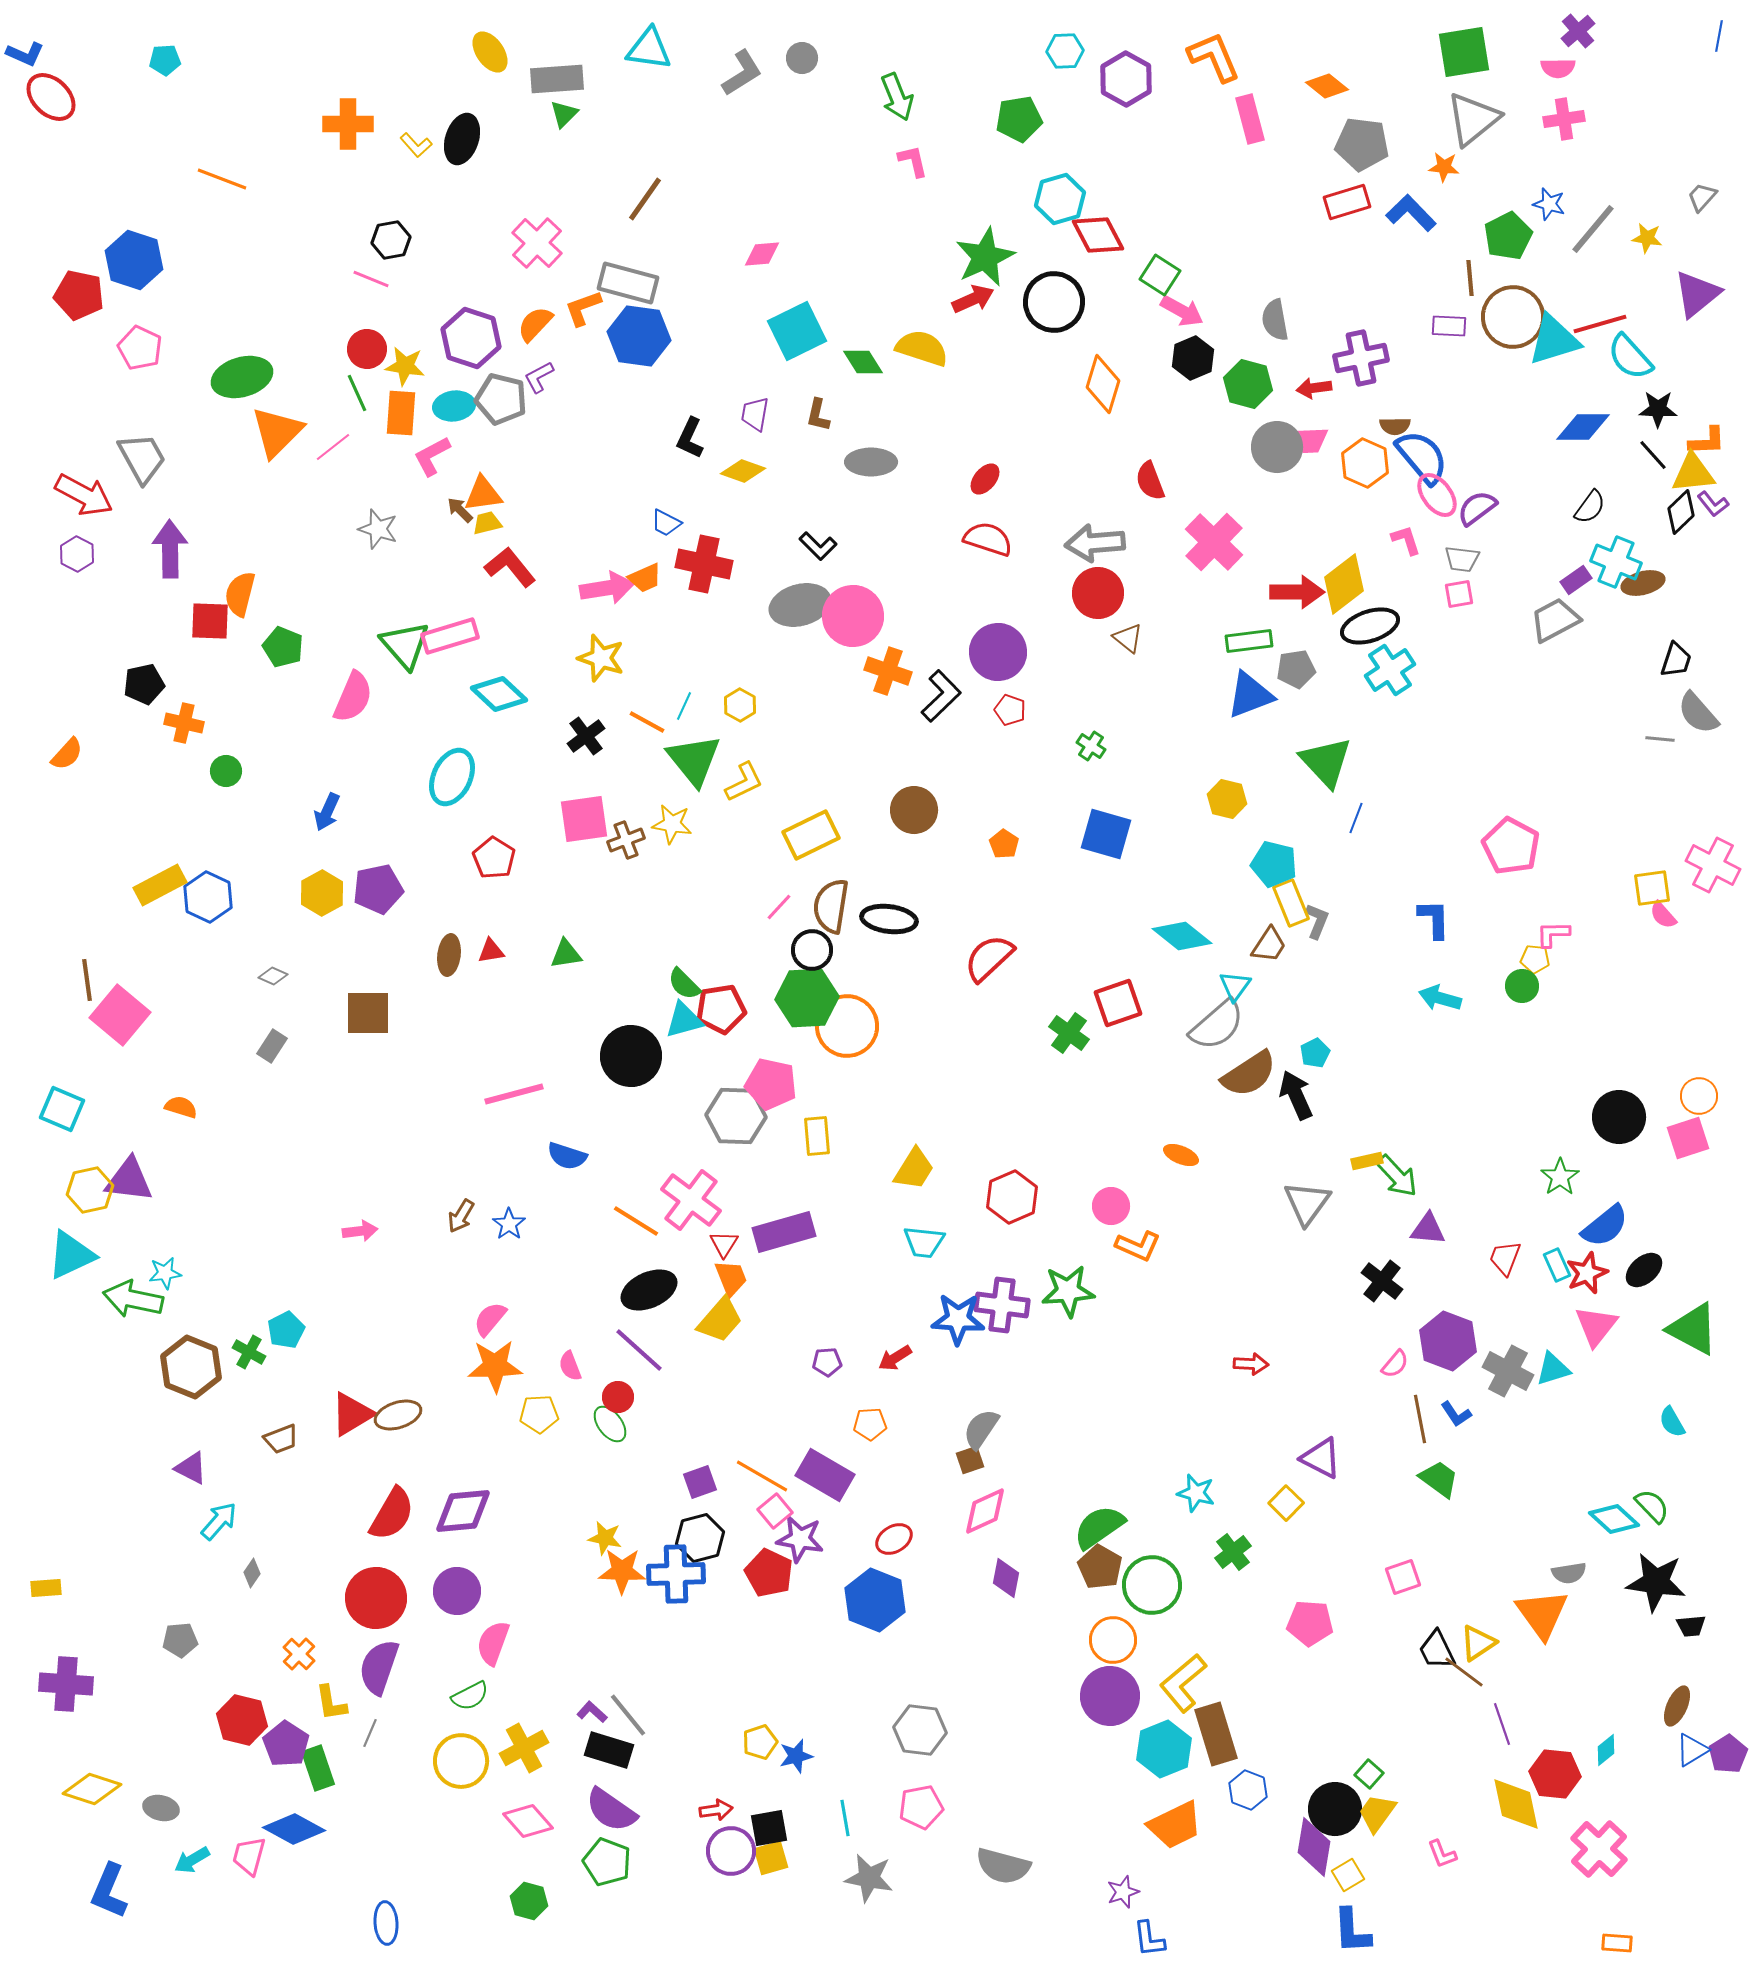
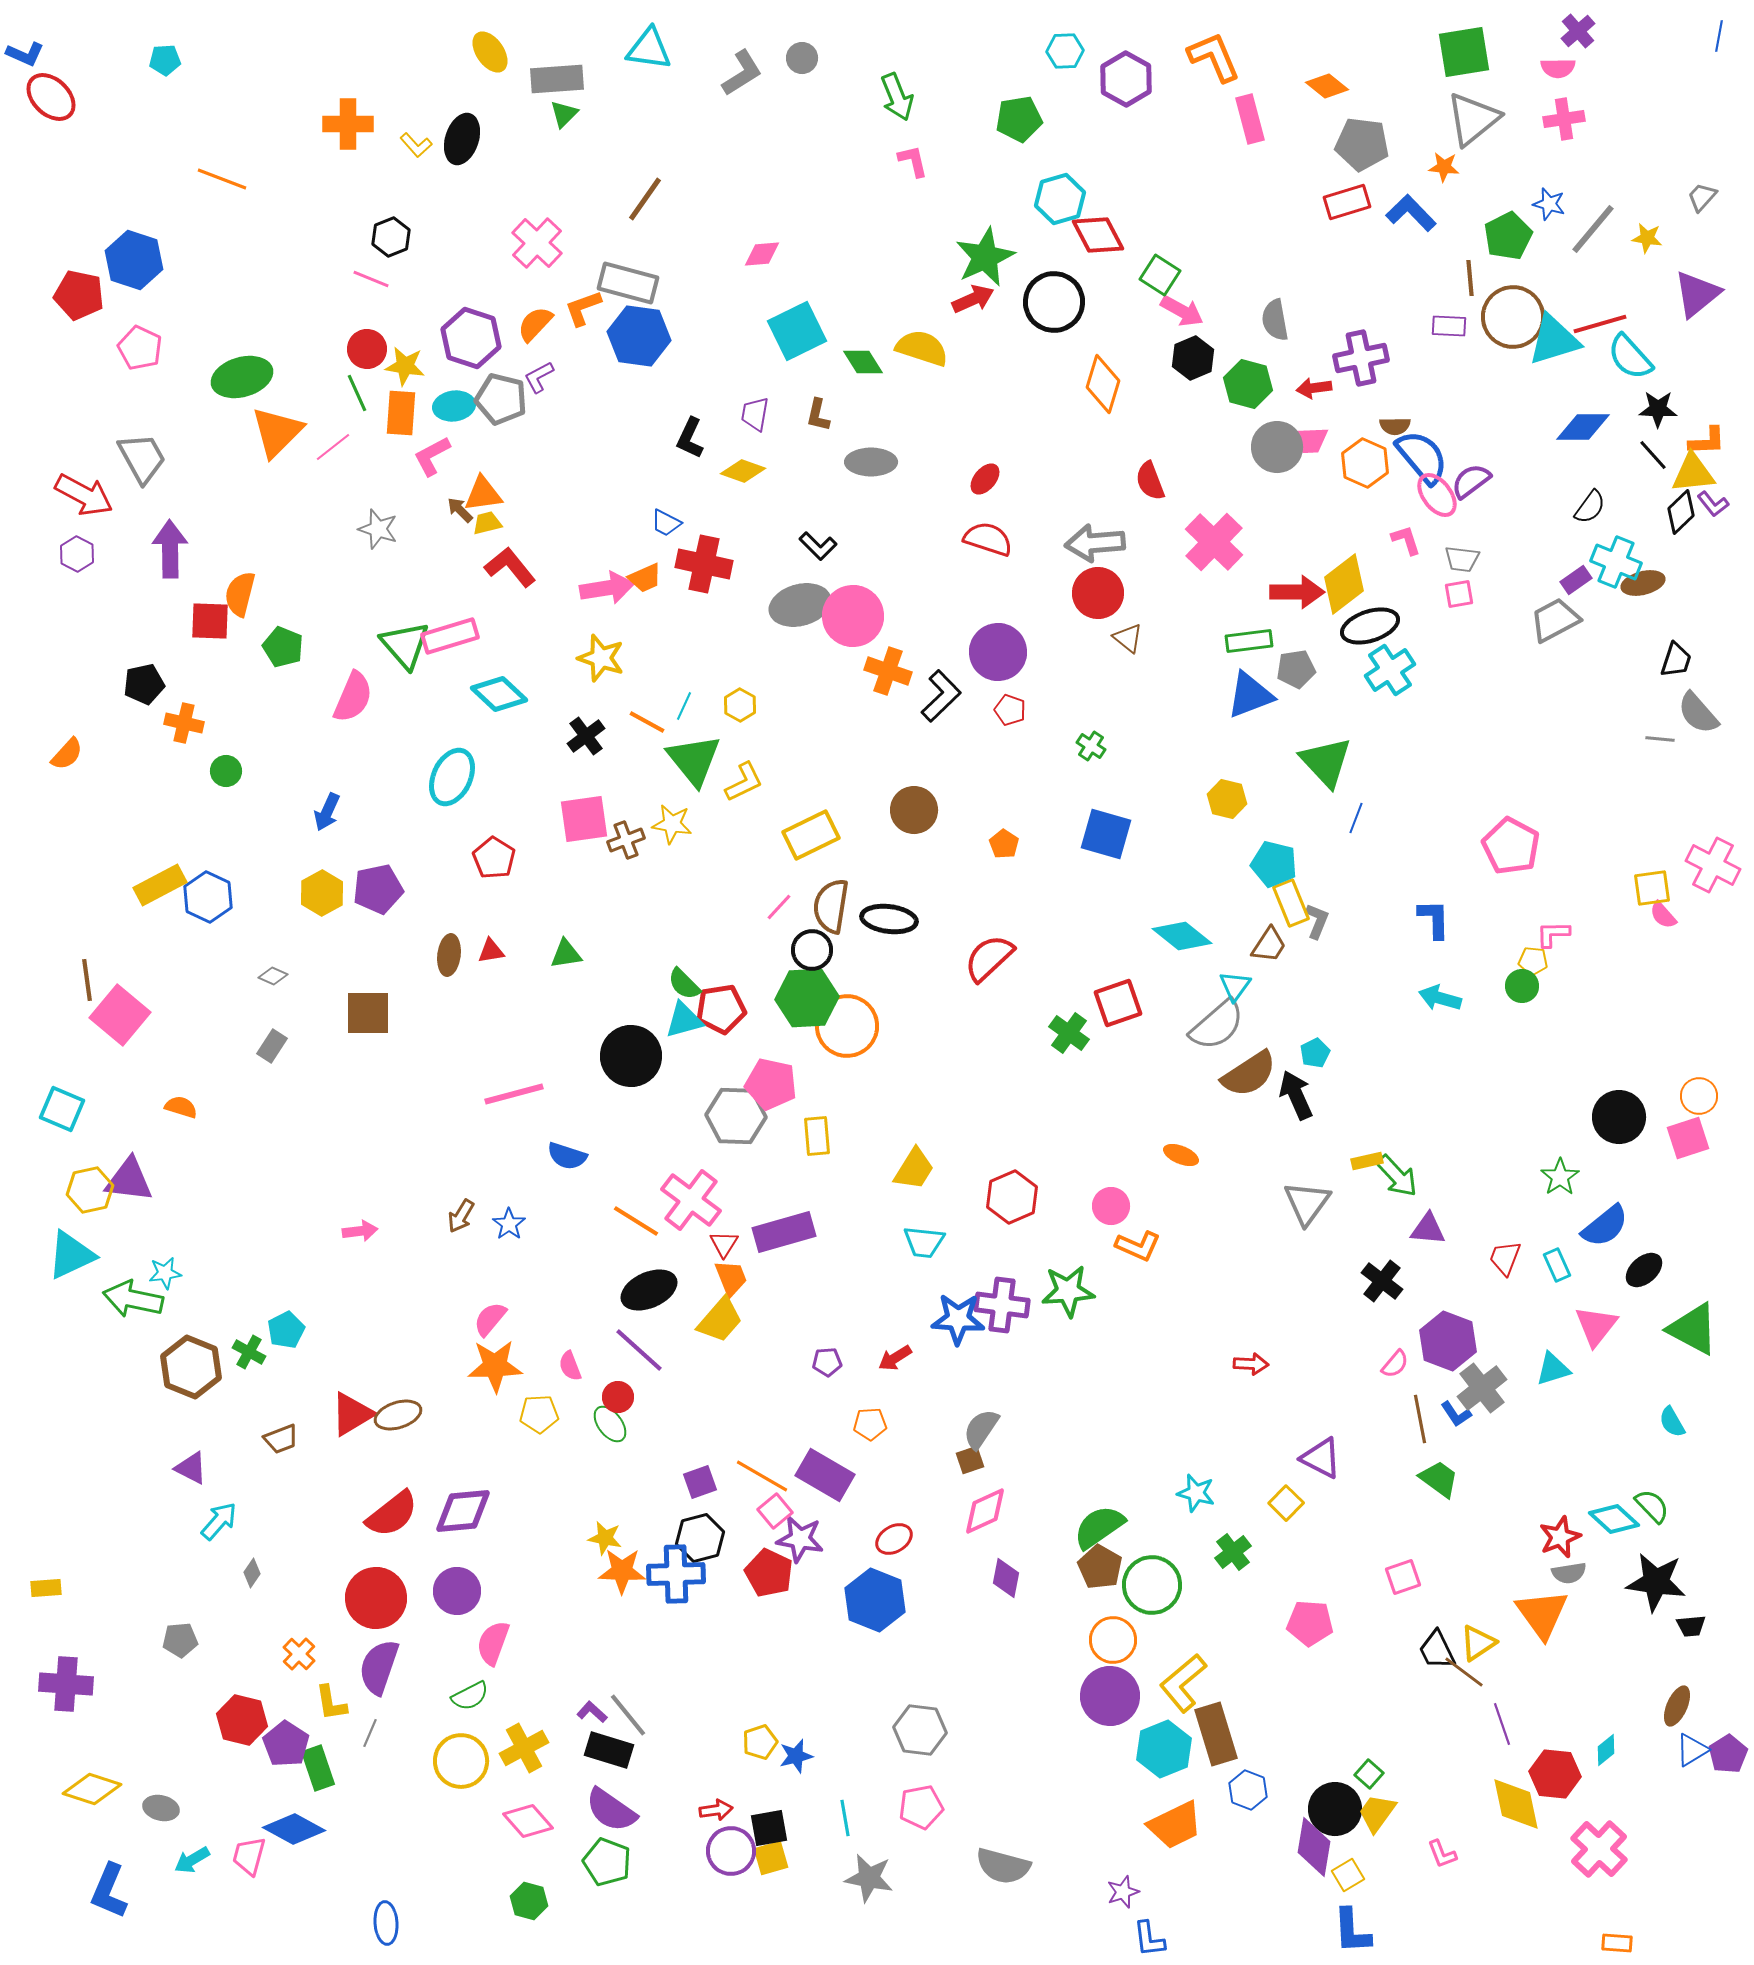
black hexagon at (391, 240): moved 3 px up; rotated 12 degrees counterclockwise
purple semicircle at (1477, 508): moved 6 px left, 27 px up
yellow pentagon at (1535, 959): moved 2 px left, 2 px down
red star at (1587, 1273): moved 27 px left, 264 px down
gray cross at (1508, 1371): moved 26 px left, 17 px down; rotated 24 degrees clockwise
red semicircle at (392, 1514): rotated 22 degrees clockwise
